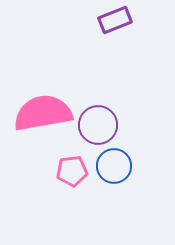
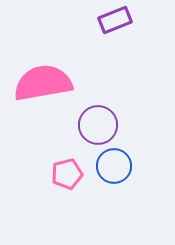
pink semicircle: moved 30 px up
pink pentagon: moved 5 px left, 3 px down; rotated 8 degrees counterclockwise
